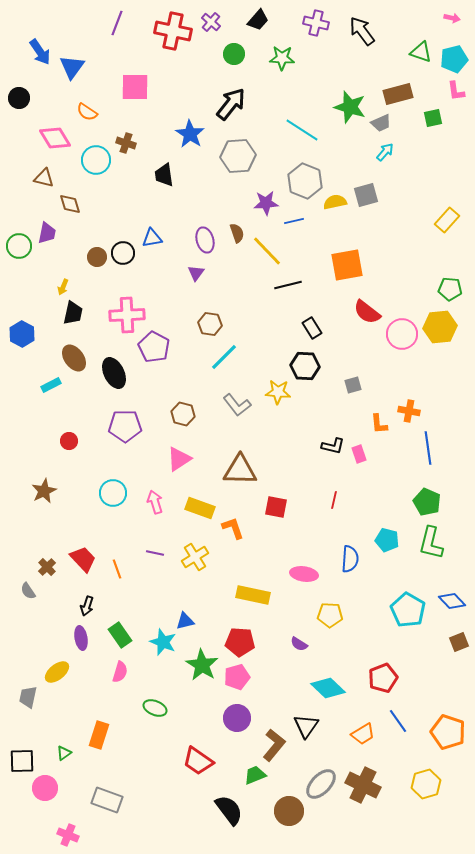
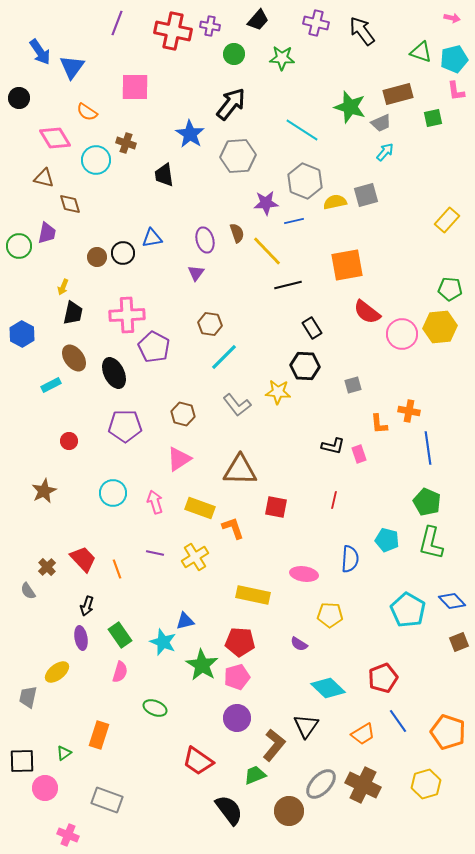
purple cross at (211, 22): moved 1 px left, 4 px down; rotated 30 degrees counterclockwise
